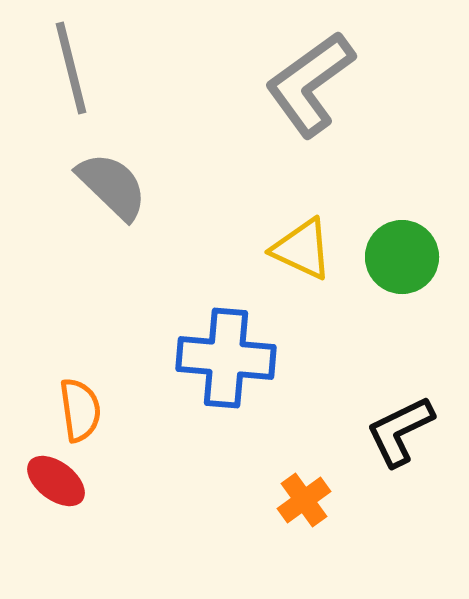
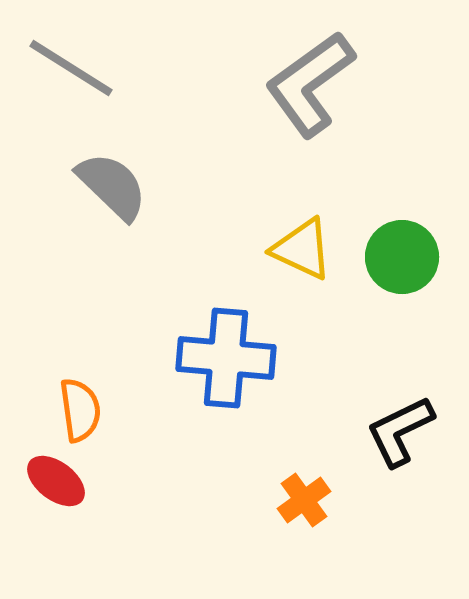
gray line: rotated 44 degrees counterclockwise
